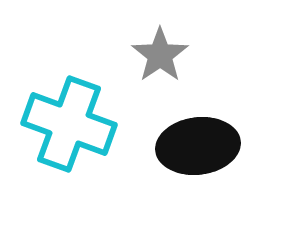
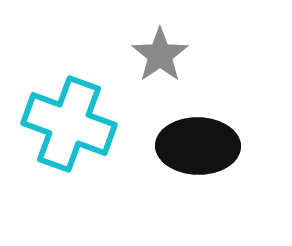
black ellipse: rotated 8 degrees clockwise
